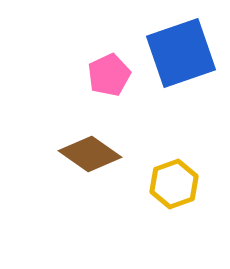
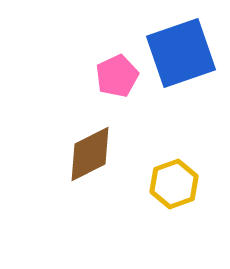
pink pentagon: moved 8 px right, 1 px down
brown diamond: rotated 62 degrees counterclockwise
